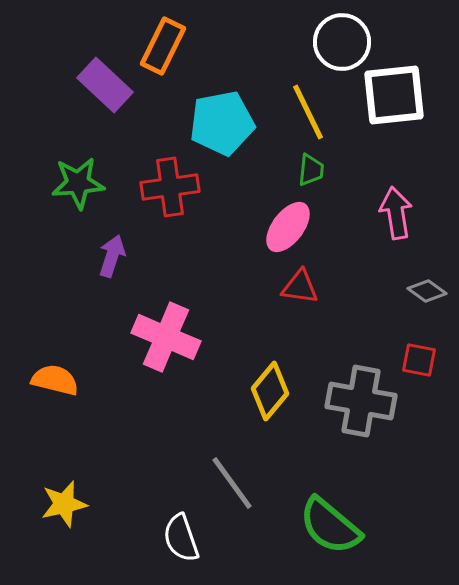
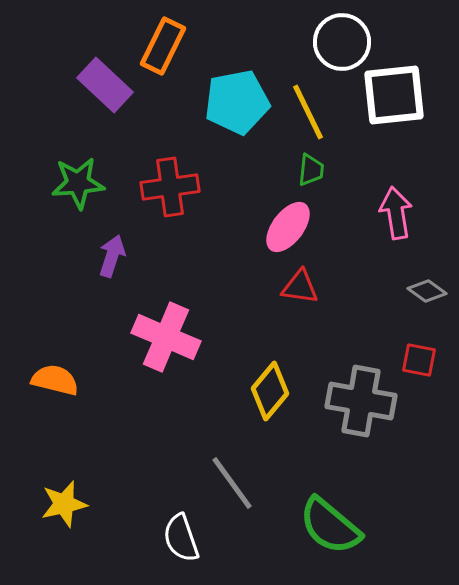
cyan pentagon: moved 15 px right, 21 px up
